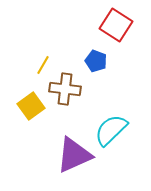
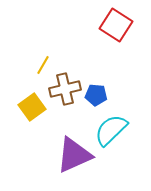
blue pentagon: moved 34 px down; rotated 15 degrees counterclockwise
brown cross: rotated 20 degrees counterclockwise
yellow square: moved 1 px right, 1 px down
